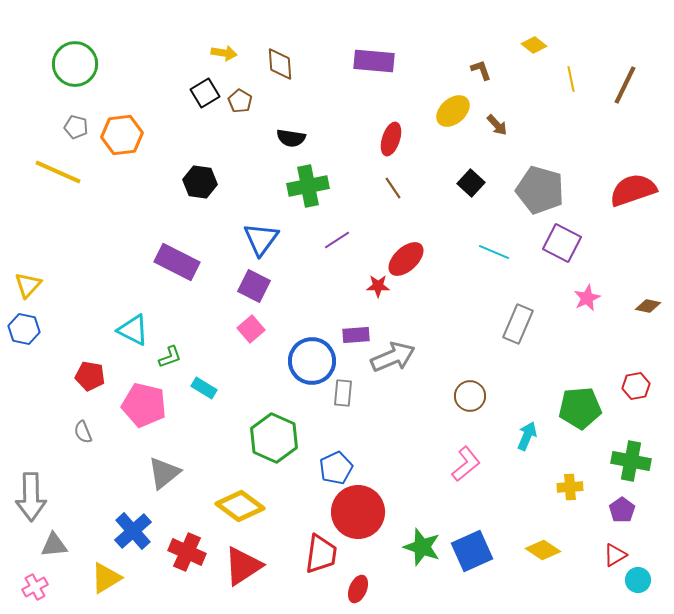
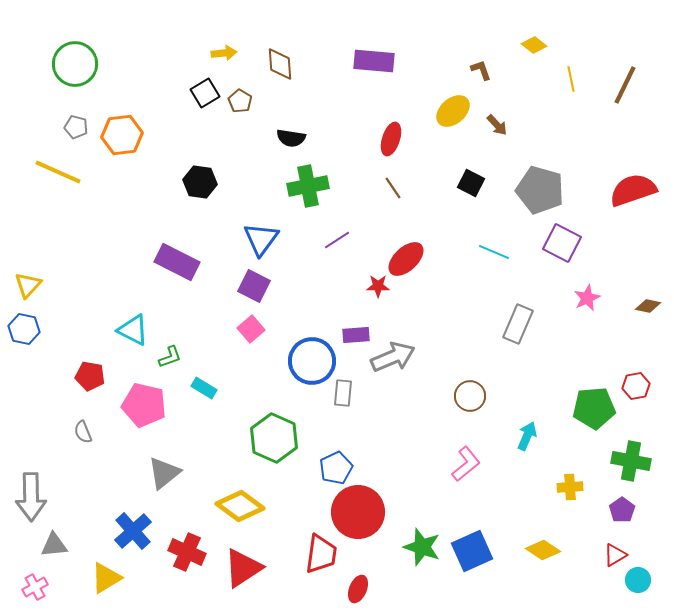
yellow arrow at (224, 53): rotated 15 degrees counterclockwise
black square at (471, 183): rotated 16 degrees counterclockwise
green pentagon at (580, 408): moved 14 px right
red triangle at (243, 566): moved 2 px down
